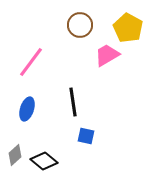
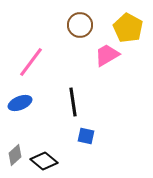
blue ellipse: moved 7 px left, 6 px up; rotated 50 degrees clockwise
